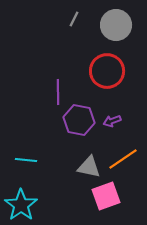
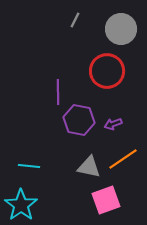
gray line: moved 1 px right, 1 px down
gray circle: moved 5 px right, 4 px down
purple arrow: moved 1 px right, 3 px down
cyan line: moved 3 px right, 6 px down
pink square: moved 4 px down
